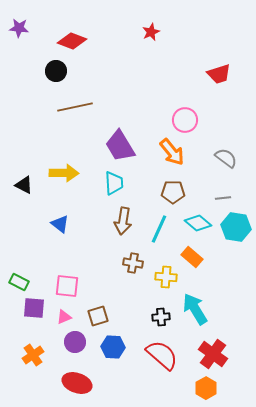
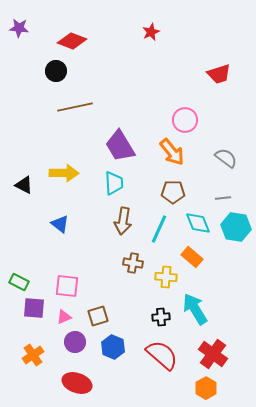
cyan diamond: rotated 28 degrees clockwise
blue hexagon: rotated 20 degrees clockwise
